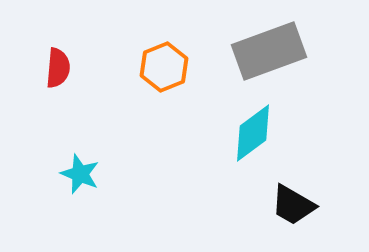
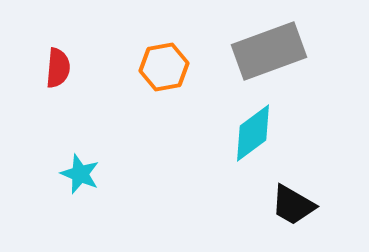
orange hexagon: rotated 12 degrees clockwise
